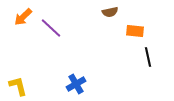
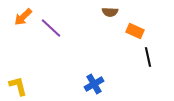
brown semicircle: rotated 14 degrees clockwise
orange rectangle: rotated 18 degrees clockwise
blue cross: moved 18 px right
